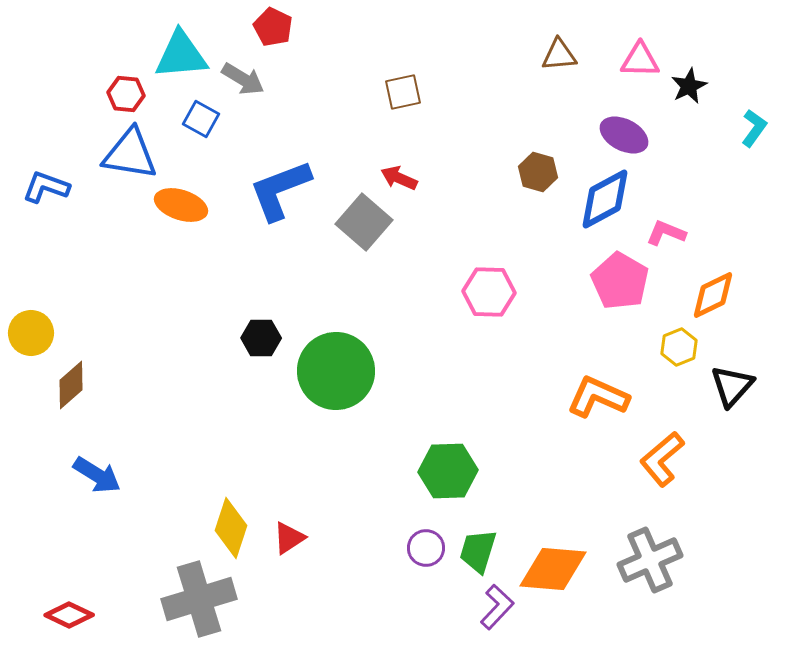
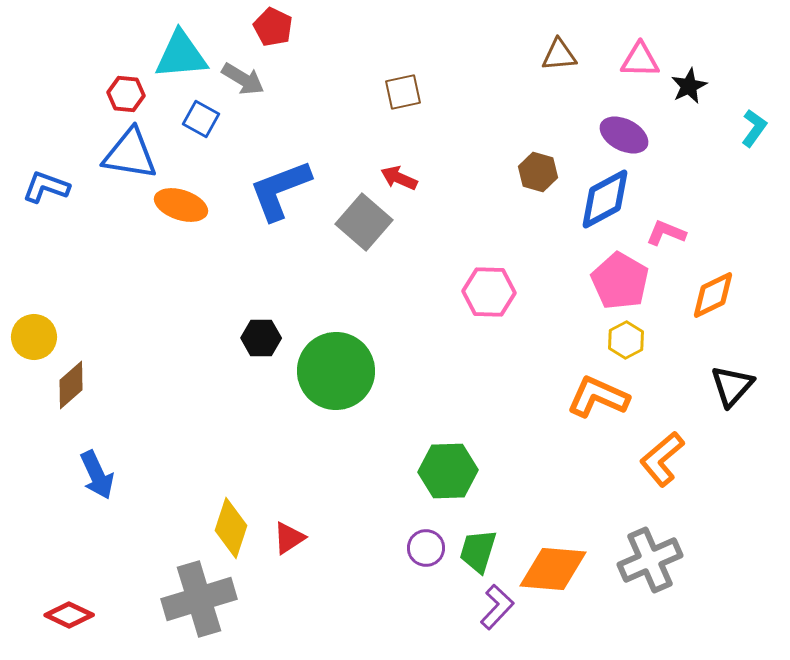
yellow circle at (31, 333): moved 3 px right, 4 px down
yellow hexagon at (679, 347): moved 53 px left, 7 px up; rotated 6 degrees counterclockwise
blue arrow at (97, 475): rotated 33 degrees clockwise
